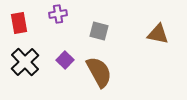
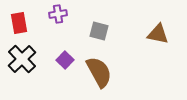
black cross: moved 3 px left, 3 px up
